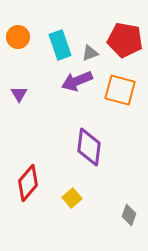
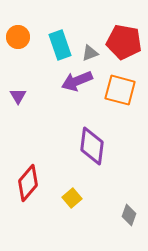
red pentagon: moved 1 px left, 2 px down
purple triangle: moved 1 px left, 2 px down
purple diamond: moved 3 px right, 1 px up
